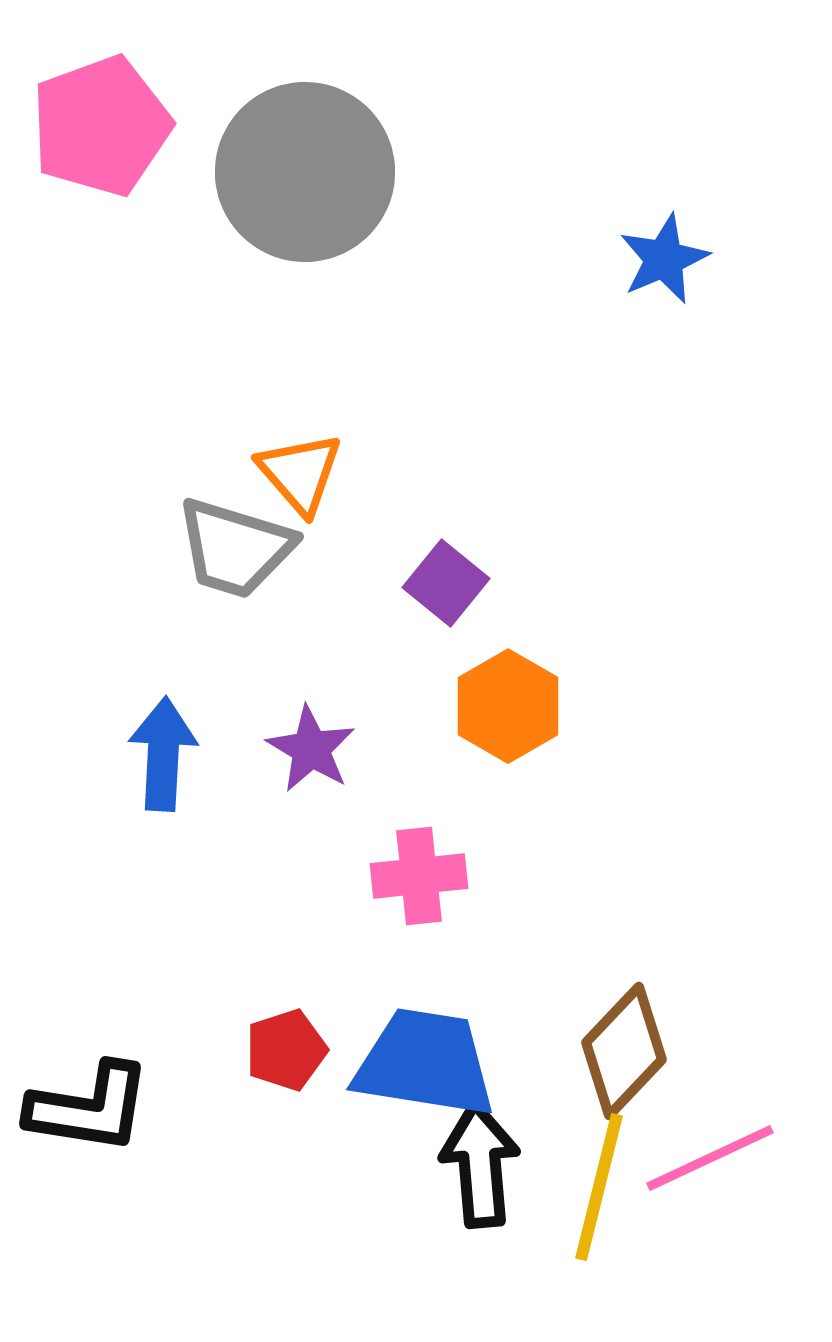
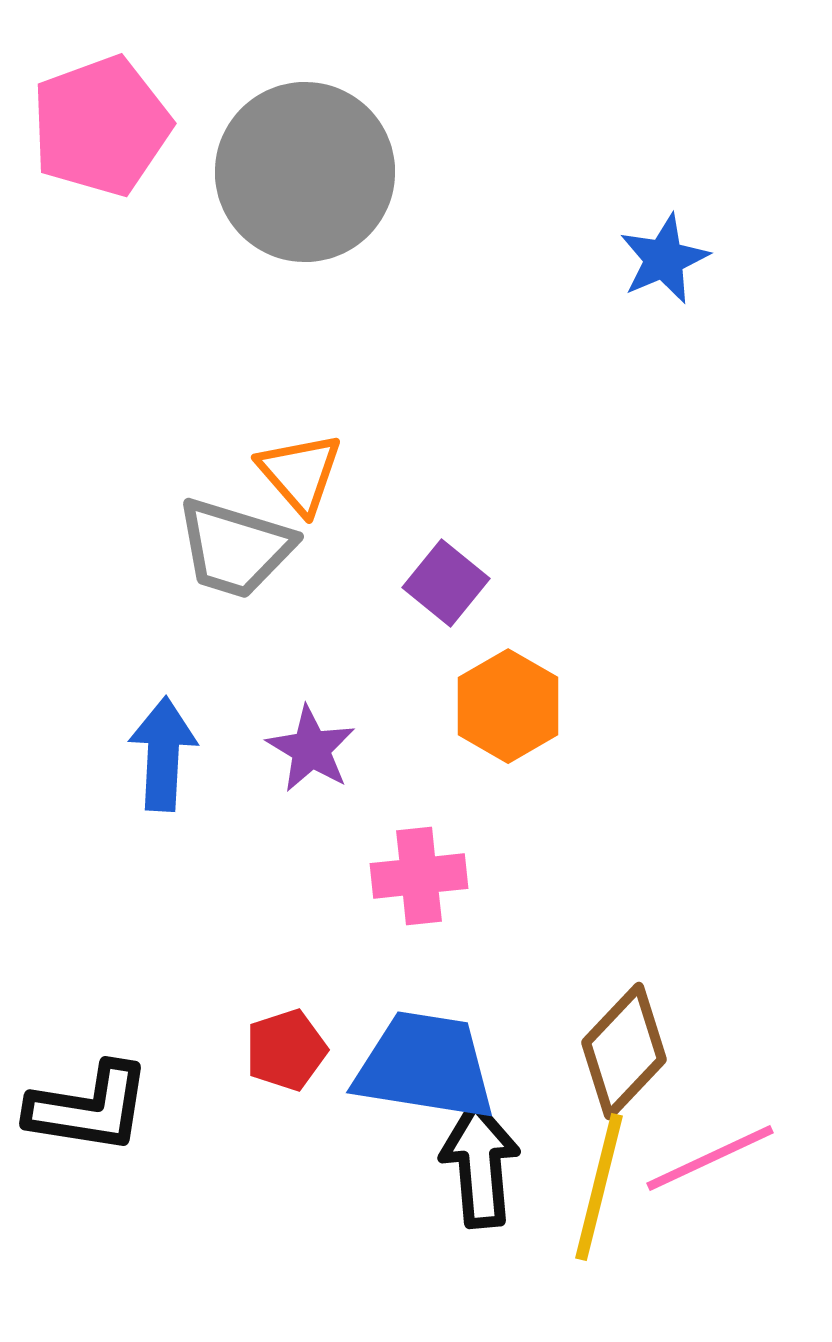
blue trapezoid: moved 3 px down
